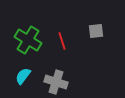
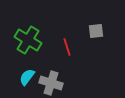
red line: moved 5 px right, 6 px down
cyan semicircle: moved 4 px right, 1 px down
gray cross: moved 5 px left, 1 px down
